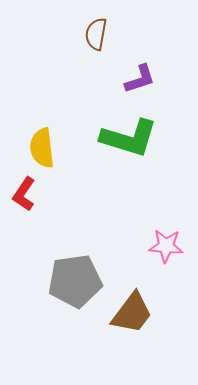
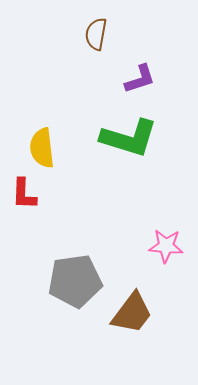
red L-shape: rotated 32 degrees counterclockwise
